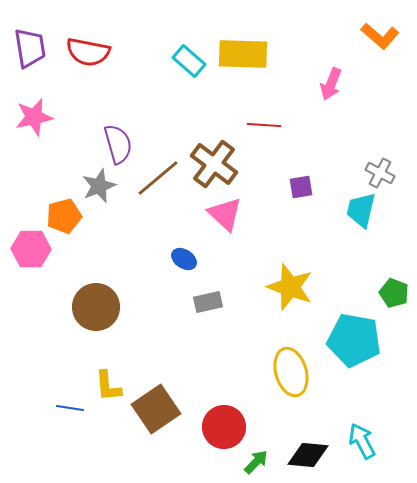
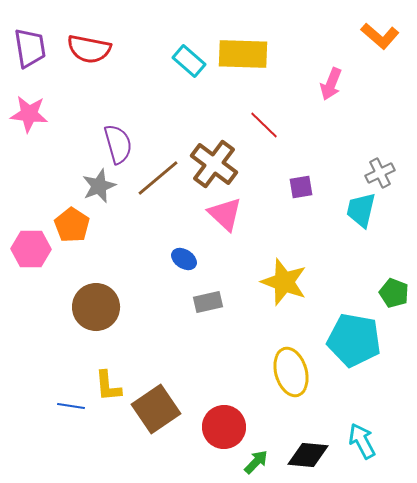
red semicircle: moved 1 px right, 3 px up
pink star: moved 5 px left, 3 px up; rotated 18 degrees clockwise
red line: rotated 40 degrees clockwise
gray cross: rotated 36 degrees clockwise
orange pentagon: moved 8 px right, 9 px down; rotated 24 degrees counterclockwise
yellow star: moved 6 px left, 5 px up
blue line: moved 1 px right, 2 px up
